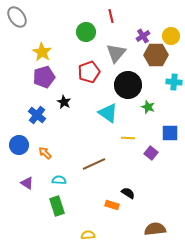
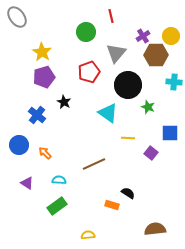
green rectangle: rotated 72 degrees clockwise
